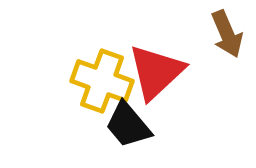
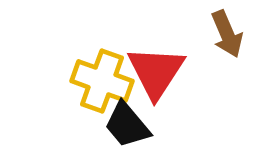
red triangle: rotated 14 degrees counterclockwise
black trapezoid: moved 1 px left
